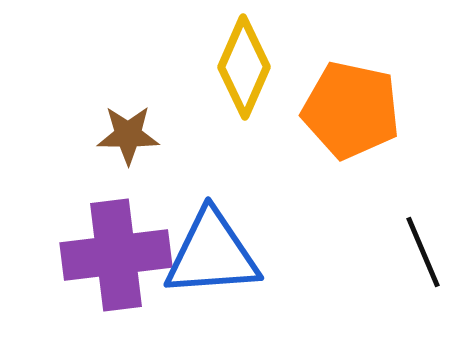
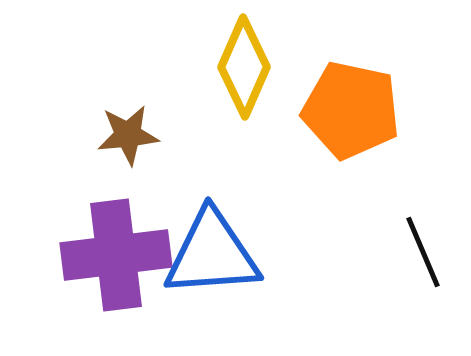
brown star: rotated 6 degrees counterclockwise
